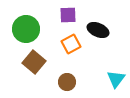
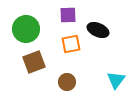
orange square: rotated 18 degrees clockwise
brown square: rotated 30 degrees clockwise
cyan triangle: moved 1 px down
